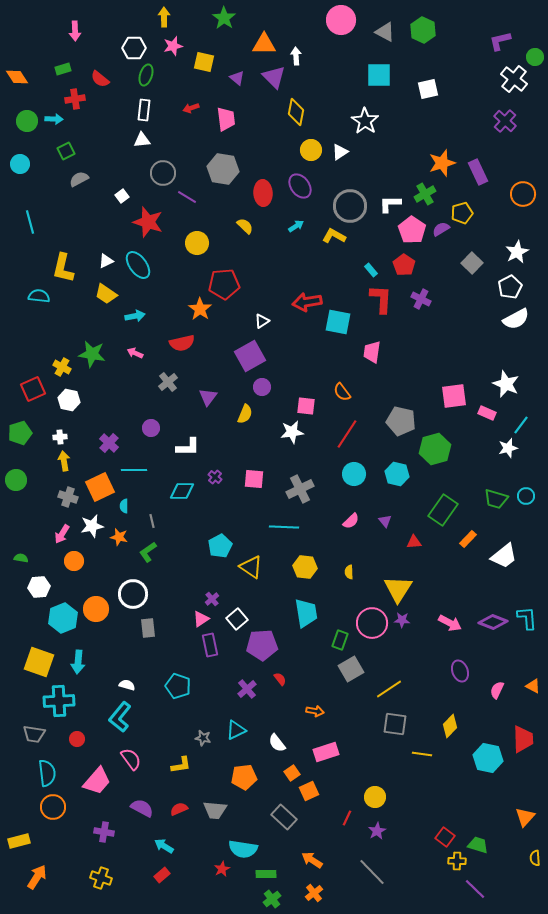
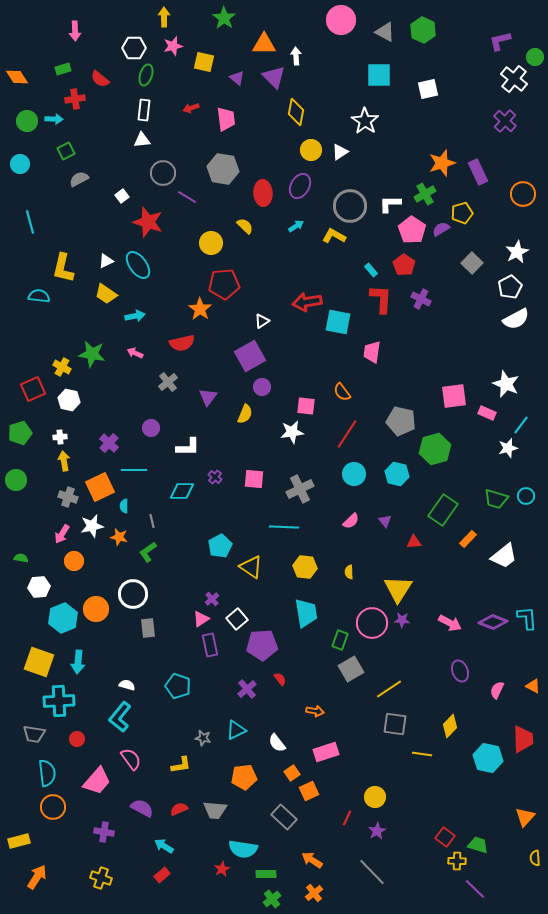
purple ellipse at (300, 186): rotated 65 degrees clockwise
yellow circle at (197, 243): moved 14 px right
